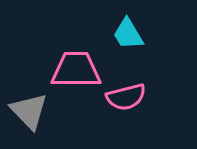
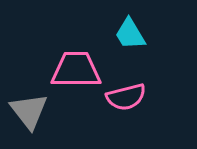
cyan trapezoid: moved 2 px right
gray triangle: rotated 6 degrees clockwise
